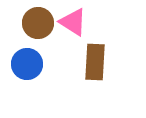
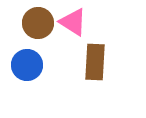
blue circle: moved 1 px down
